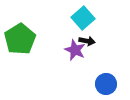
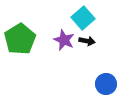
purple star: moved 11 px left, 10 px up
